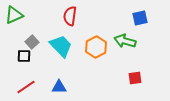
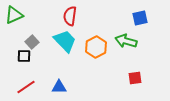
green arrow: moved 1 px right
cyan trapezoid: moved 4 px right, 5 px up
